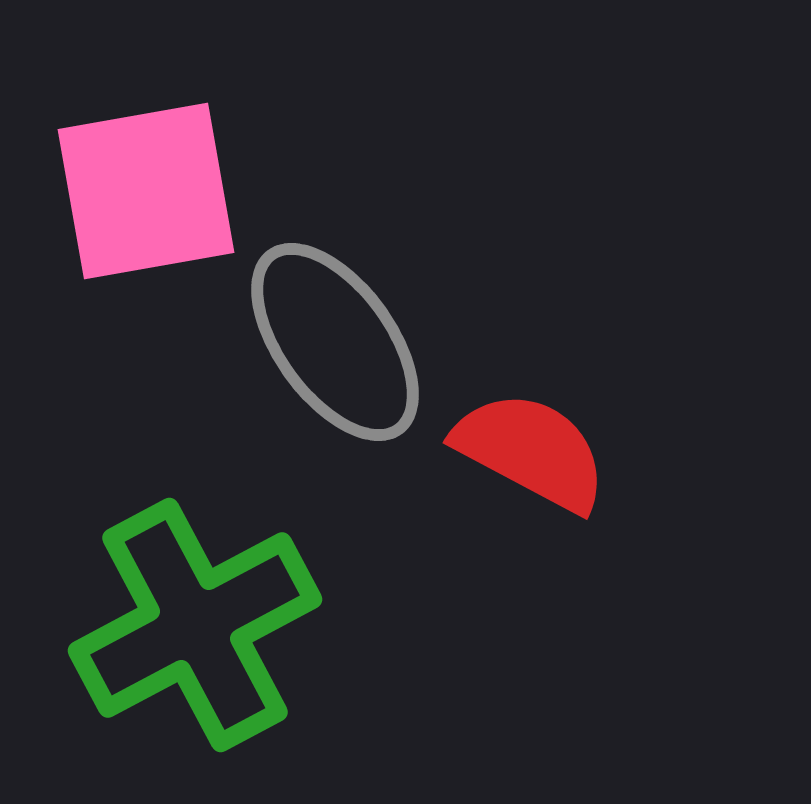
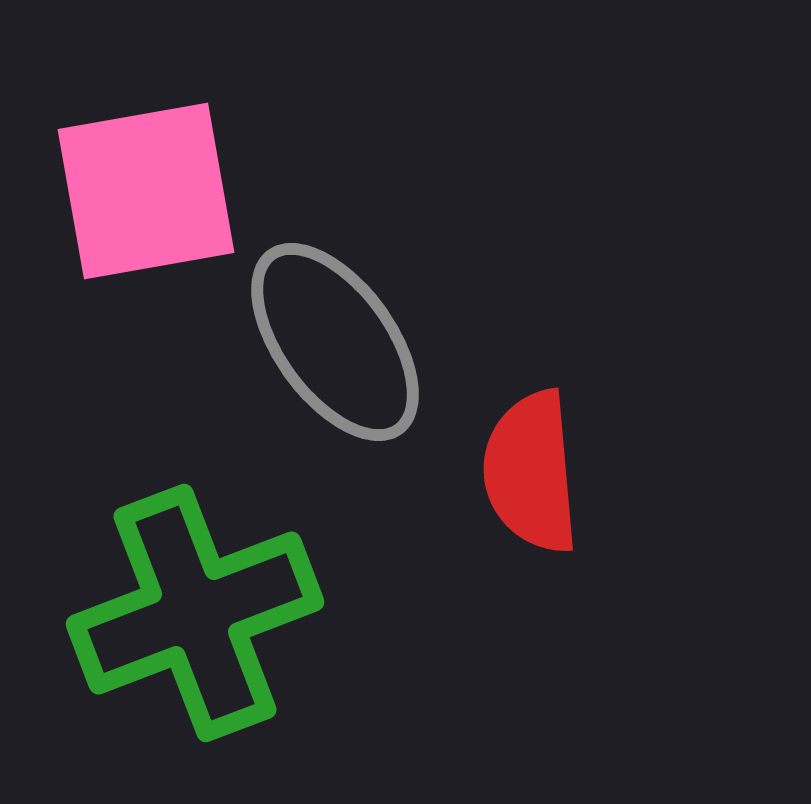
red semicircle: moved 21 px down; rotated 123 degrees counterclockwise
green cross: moved 12 px up; rotated 7 degrees clockwise
